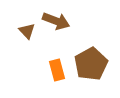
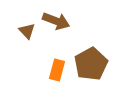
orange rectangle: rotated 30 degrees clockwise
